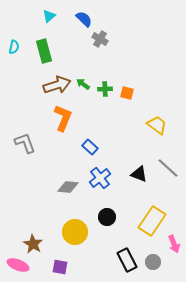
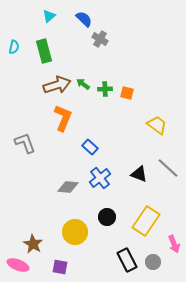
yellow rectangle: moved 6 px left
